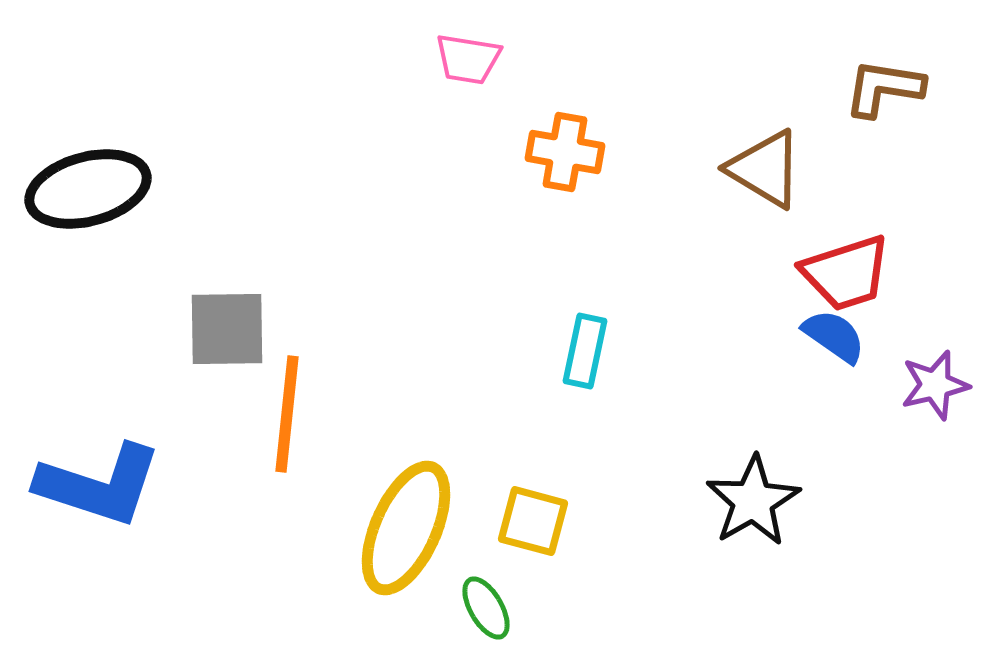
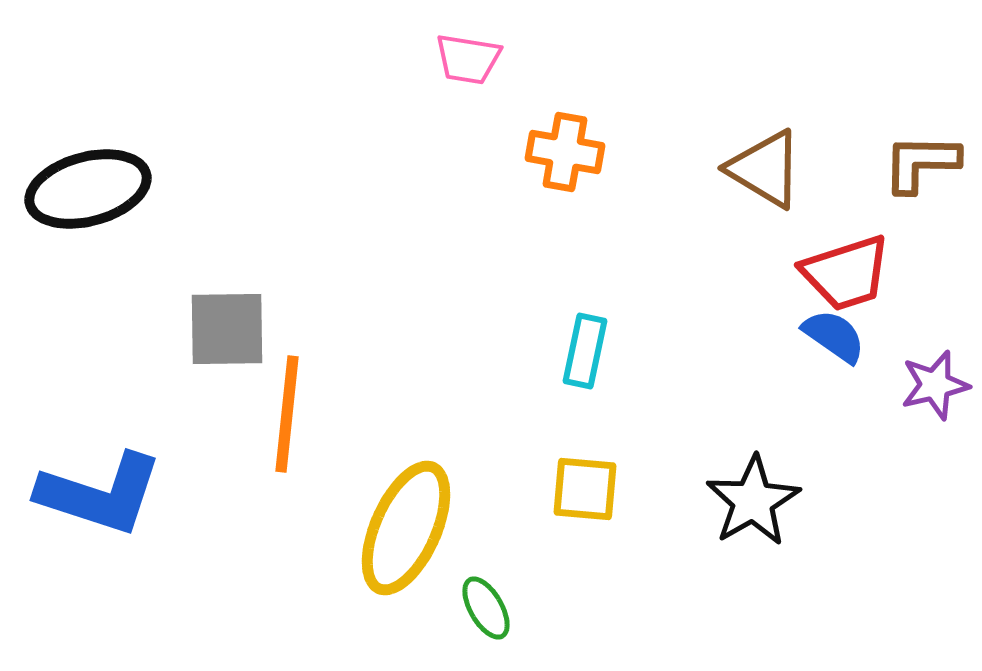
brown L-shape: moved 37 px right, 75 px down; rotated 8 degrees counterclockwise
blue L-shape: moved 1 px right, 9 px down
yellow square: moved 52 px right, 32 px up; rotated 10 degrees counterclockwise
